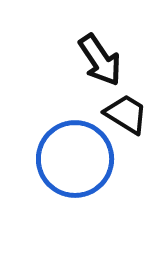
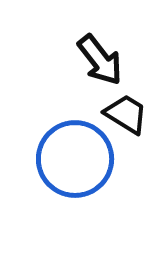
black arrow: rotated 4 degrees counterclockwise
